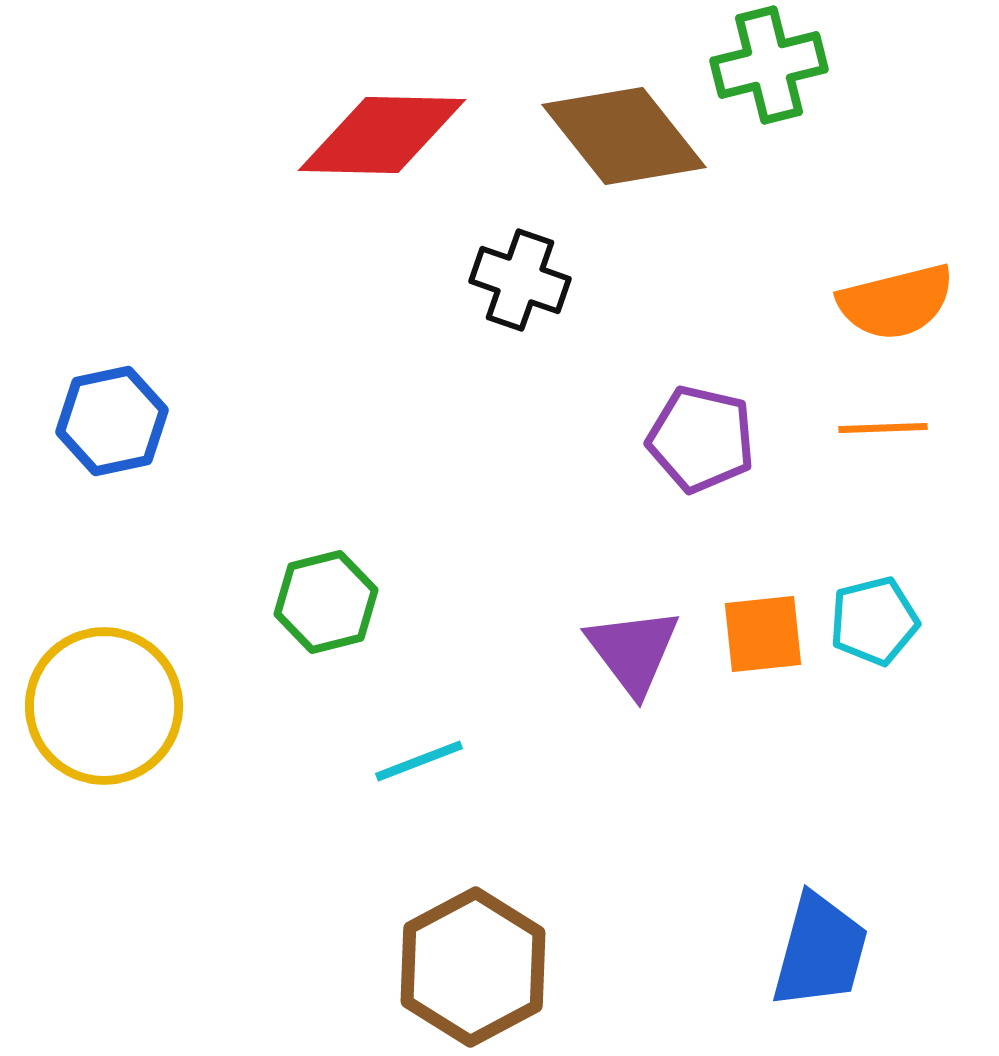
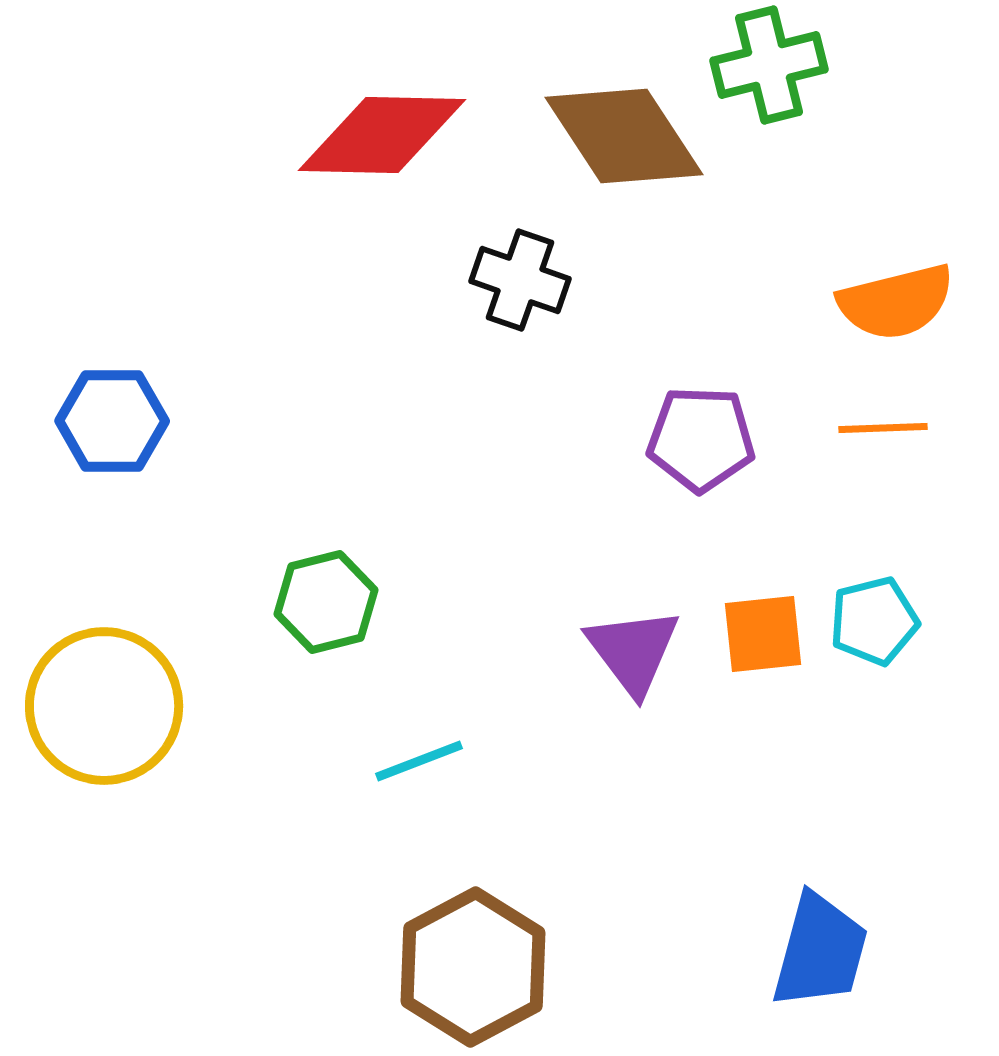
brown diamond: rotated 5 degrees clockwise
blue hexagon: rotated 12 degrees clockwise
purple pentagon: rotated 11 degrees counterclockwise
